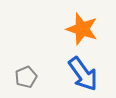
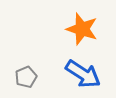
blue arrow: rotated 21 degrees counterclockwise
